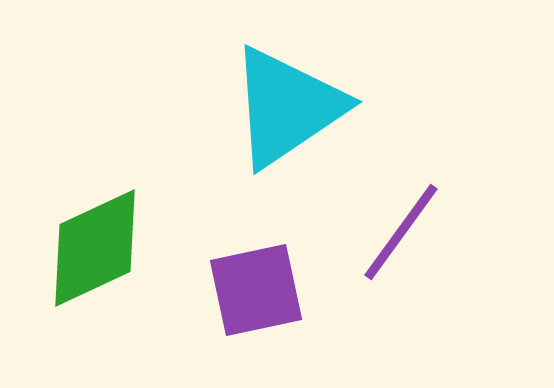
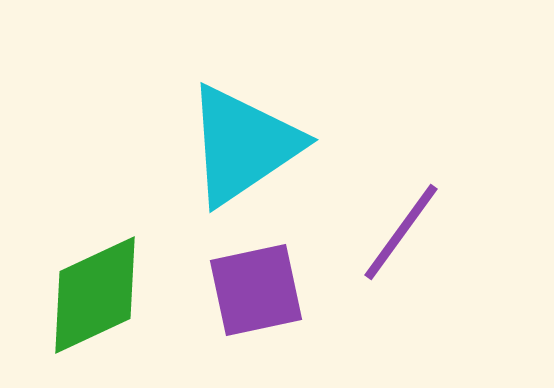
cyan triangle: moved 44 px left, 38 px down
green diamond: moved 47 px down
